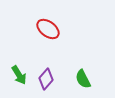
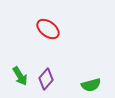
green arrow: moved 1 px right, 1 px down
green semicircle: moved 8 px right, 6 px down; rotated 78 degrees counterclockwise
